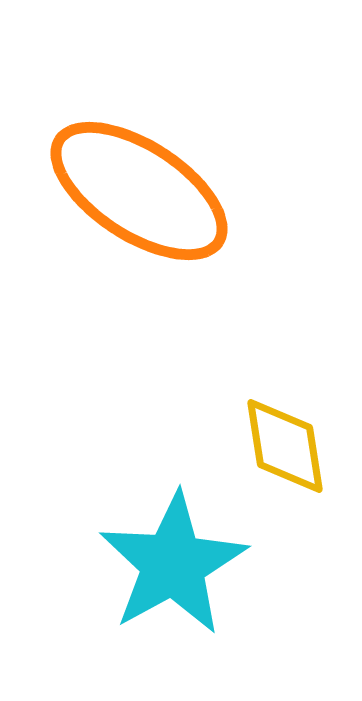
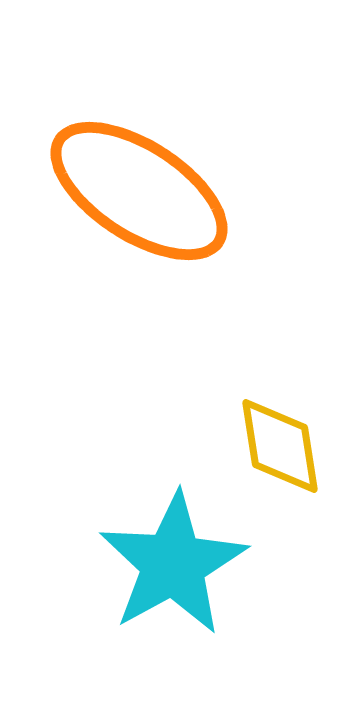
yellow diamond: moved 5 px left
